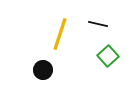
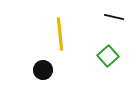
black line: moved 16 px right, 7 px up
yellow line: rotated 24 degrees counterclockwise
